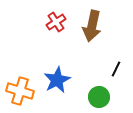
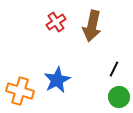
black line: moved 2 px left
green circle: moved 20 px right
